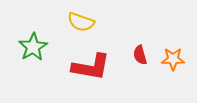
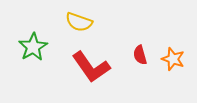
yellow semicircle: moved 2 px left
orange star: rotated 20 degrees clockwise
red L-shape: rotated 45 degrees clockwise
